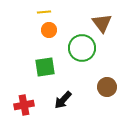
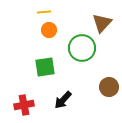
brown triangle: rotated 20 degrees clockwise
brown circle: moved 2 px right
